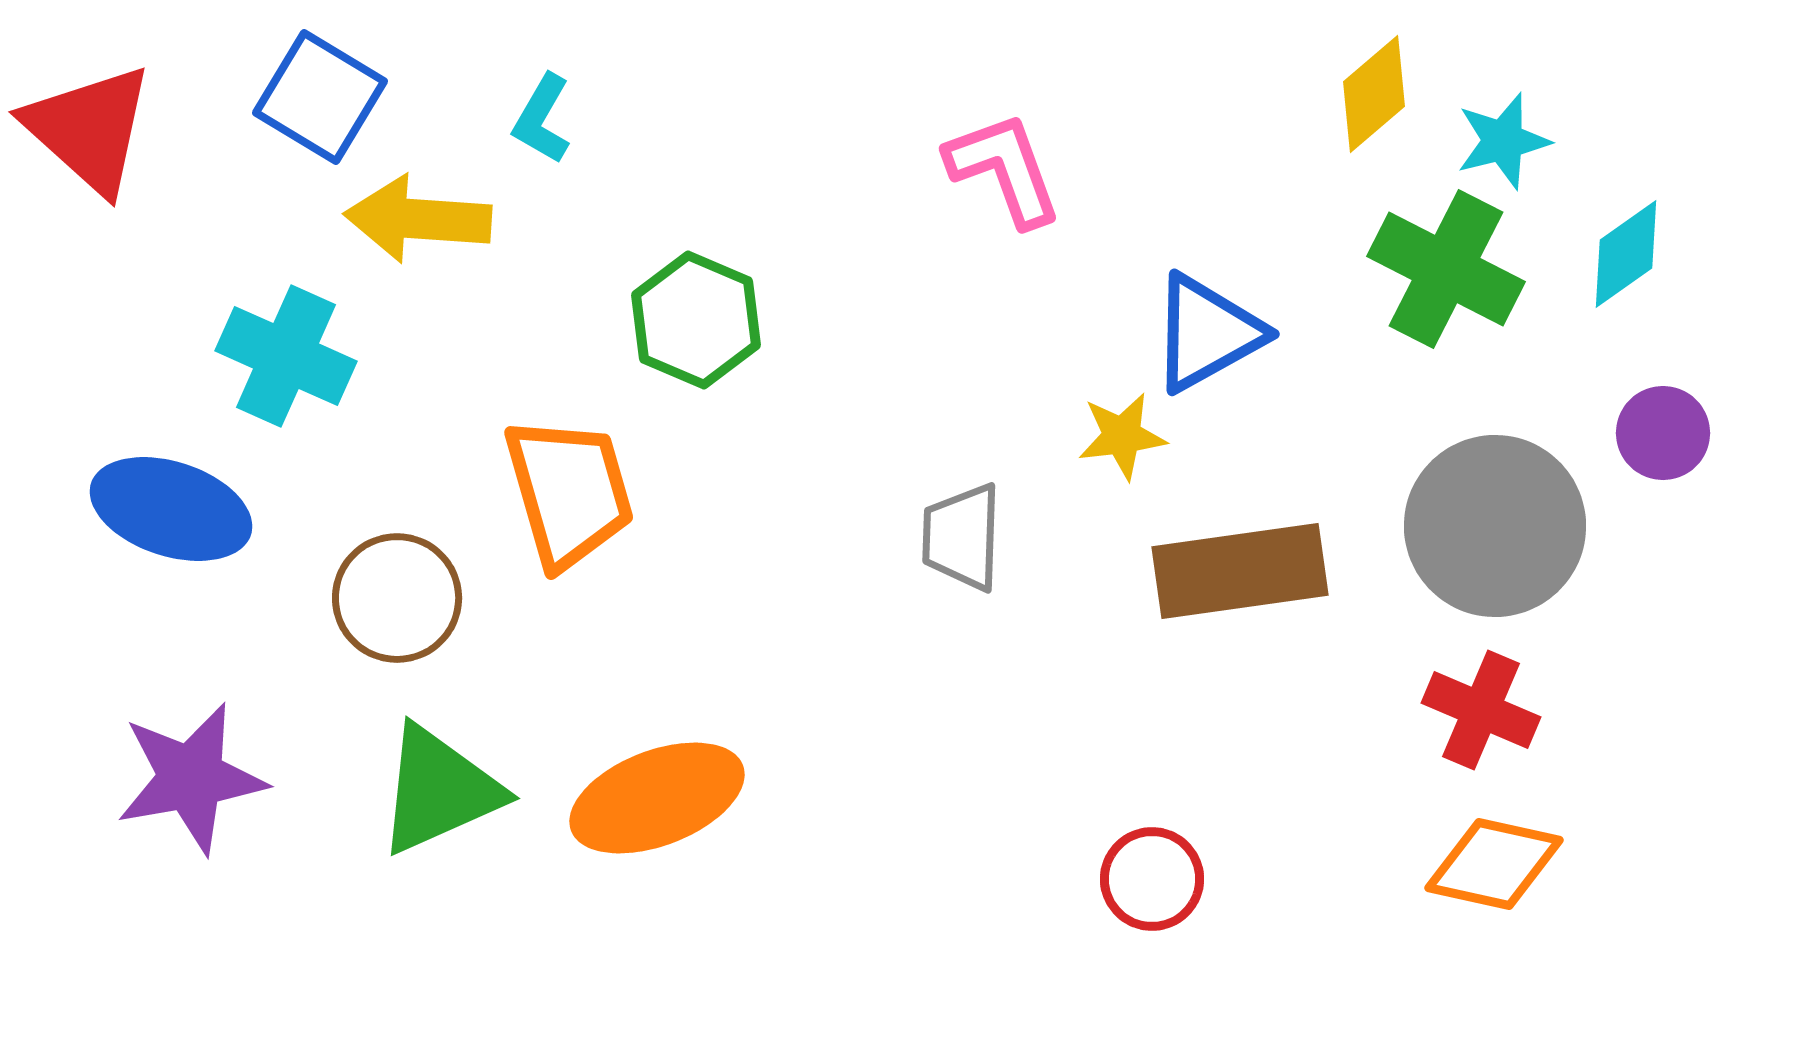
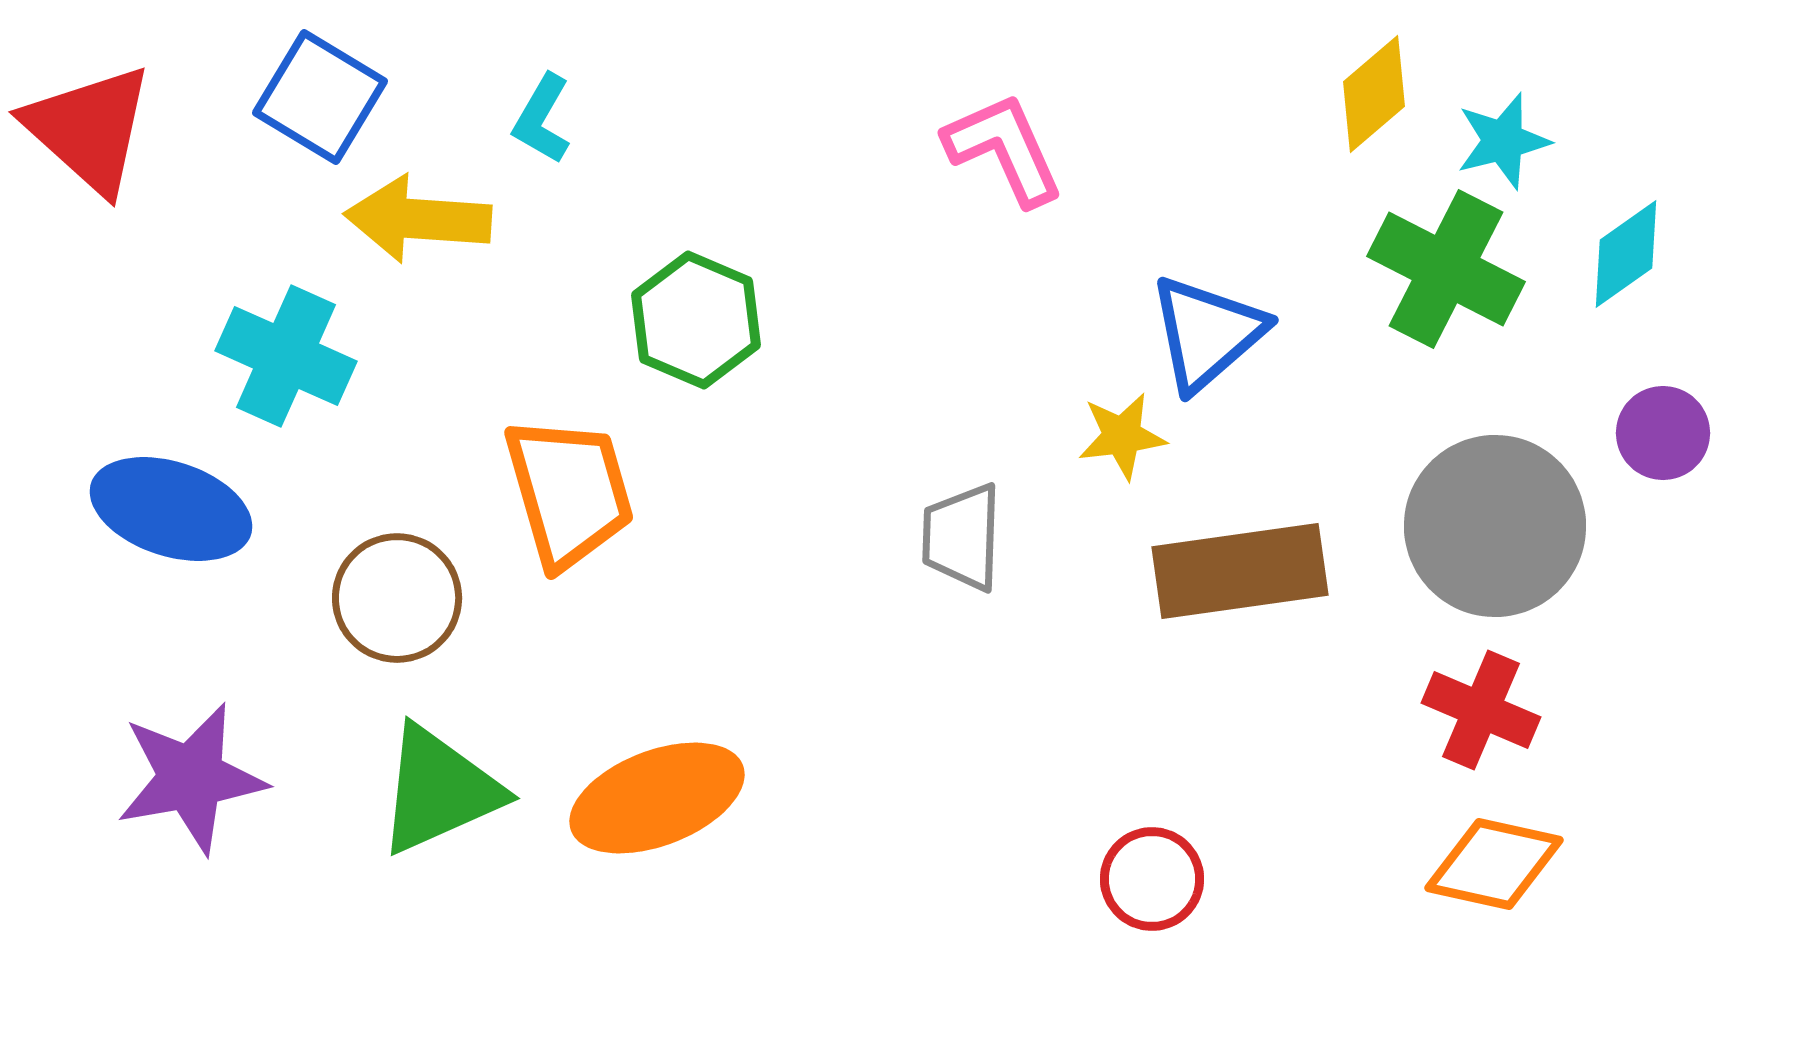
pink L-shape: moved 20 px up; rotated 4 degrees counterclockwise
blue triangle: rotated 12 degrees counterclockwise
